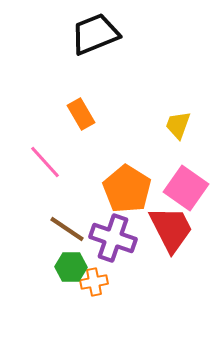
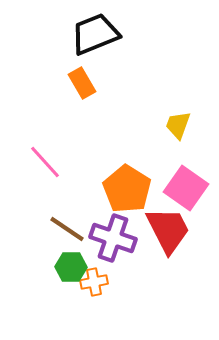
orange rectangle: moved 1 px right, 31 px up
red trapezoid: moved 3 px left, 1 px down
